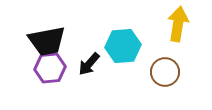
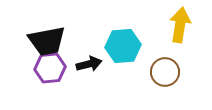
yellow arrow: moved 2 px right, 1 px down
black arrow: rotated 145 degrees counterclockwise
